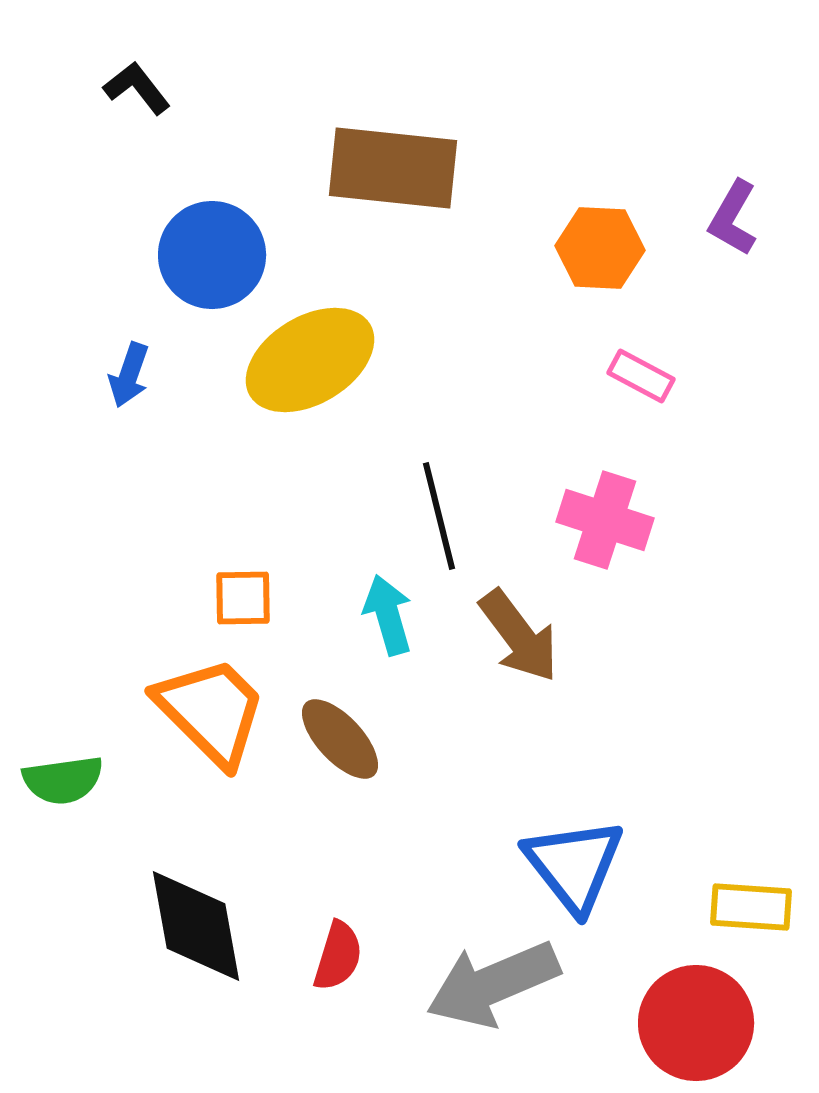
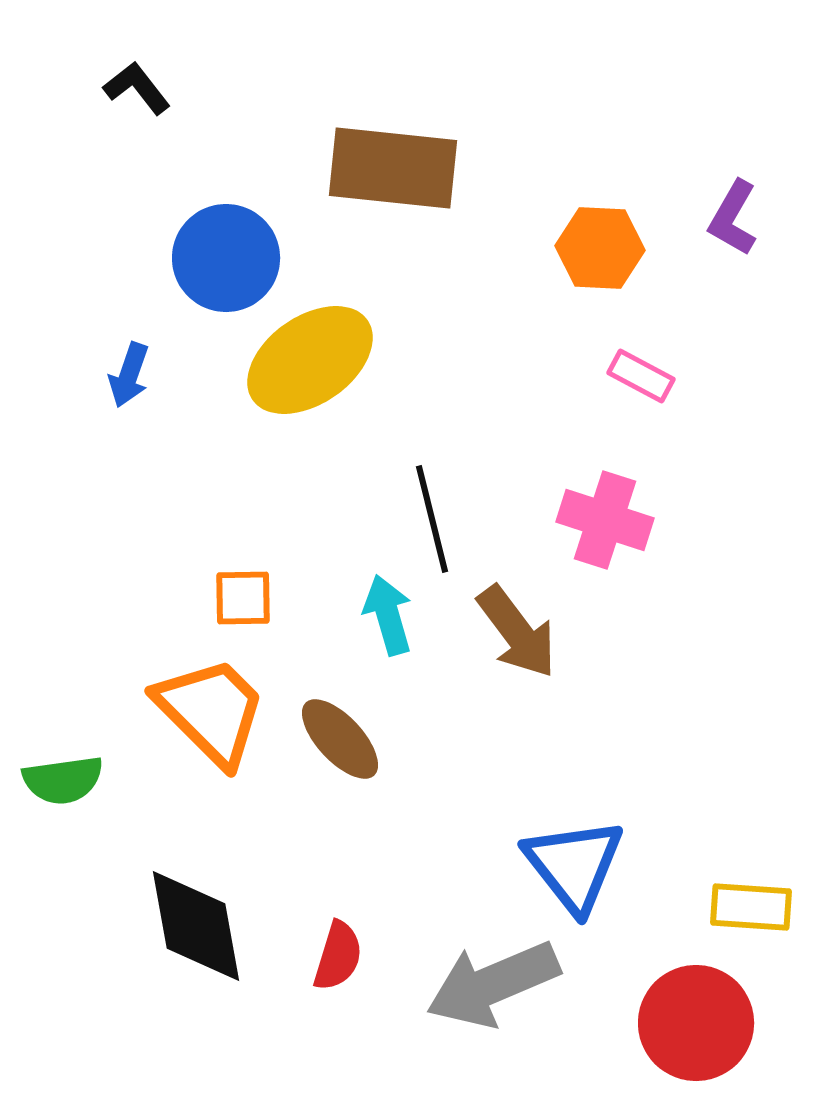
blue circle: moved 14 px right, 3 px down
yellow ellipse: rotated 4 degrees counterclockwise
black line: moved 7 px left, 3 px down
brown arrow: moved 2 px left, 4 px up
